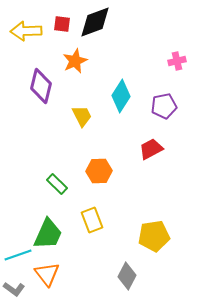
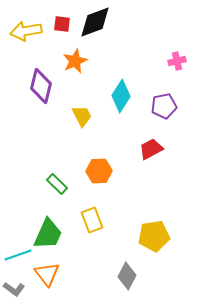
yellow arrow: rotated 8 degrees counterclockwise
